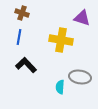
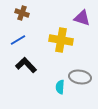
blue line: moved 1 px left, 3 px down; rotated 49 degrees clockwise
